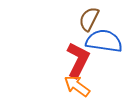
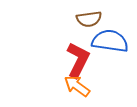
brown semicircle: rotated 125 degrees counterclockwise
blue semicircle: moved 6 px right
